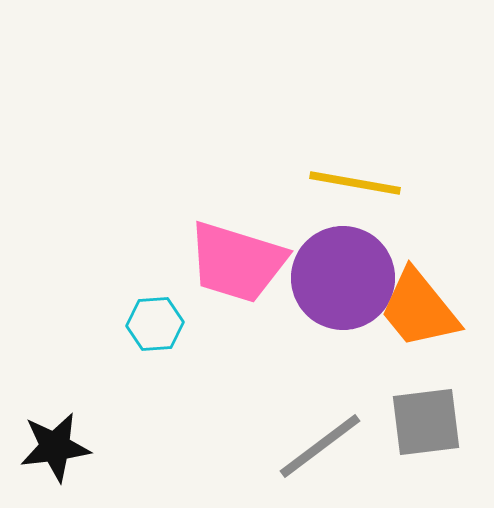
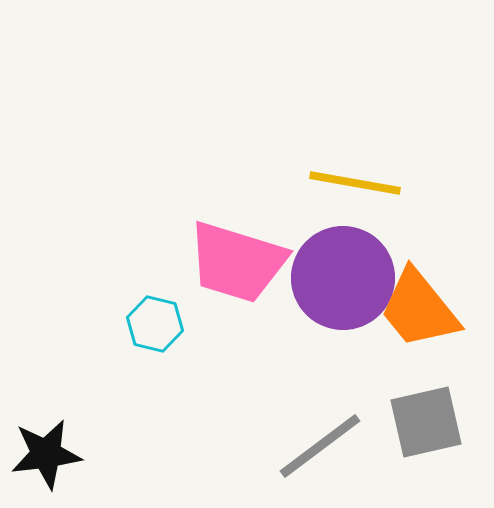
cyan hexagon: rotated 18 degrees clockwise
gray square: rotated 6 degrees counterclockwise
black star: moved 9 px left, 7 px down
